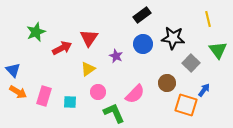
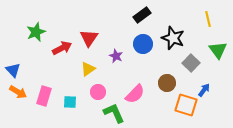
black star: rotated 15 degrees clockwise
